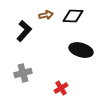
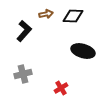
brown arrow: moved 1 px up
black ellipse: moved 2 px right, 1 px down
gray cross: moved 1 px down
